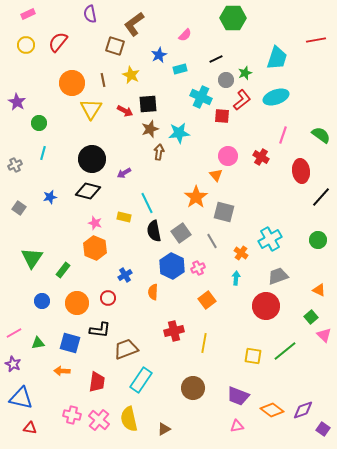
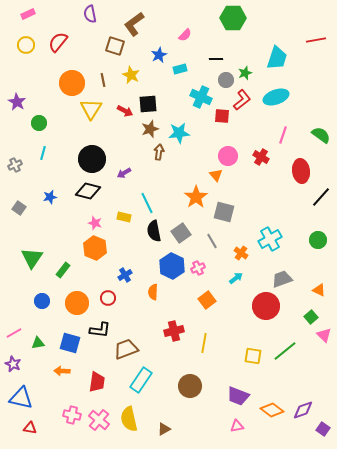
black line at (216, 59): rotated 24 degrees clockwise
gray trapezoid at (278, 276): moved 4 px right, 3 px down
cyan arrow at (236, 278): rotated 48 degrees clockwise
brown circle at (193, 388): moved 3 px left, 2 px up
